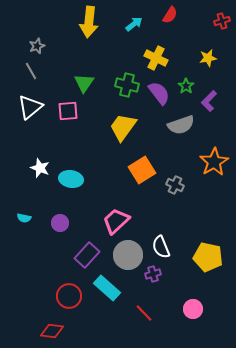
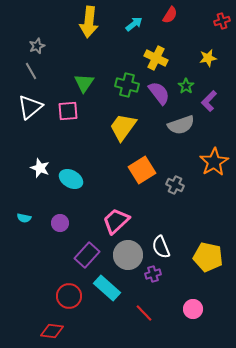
cyan ellipse: rotated 20 degrees clockwise
